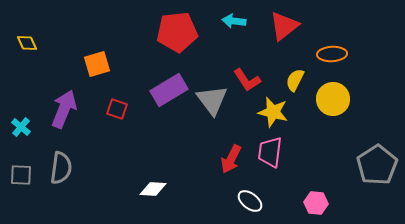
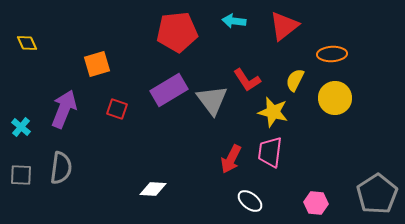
yellow circle: moved 2 px right, 1 px up
gray pentagon: moved 29 px down
